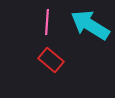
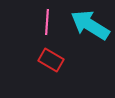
red rectangle: rotated 10 degrees counterclockwise
